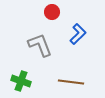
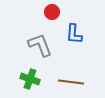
blue L-shape: moved 4 px left; rotated 140 degrees clockwise
green cross: moved 9 px right, 2 px up
